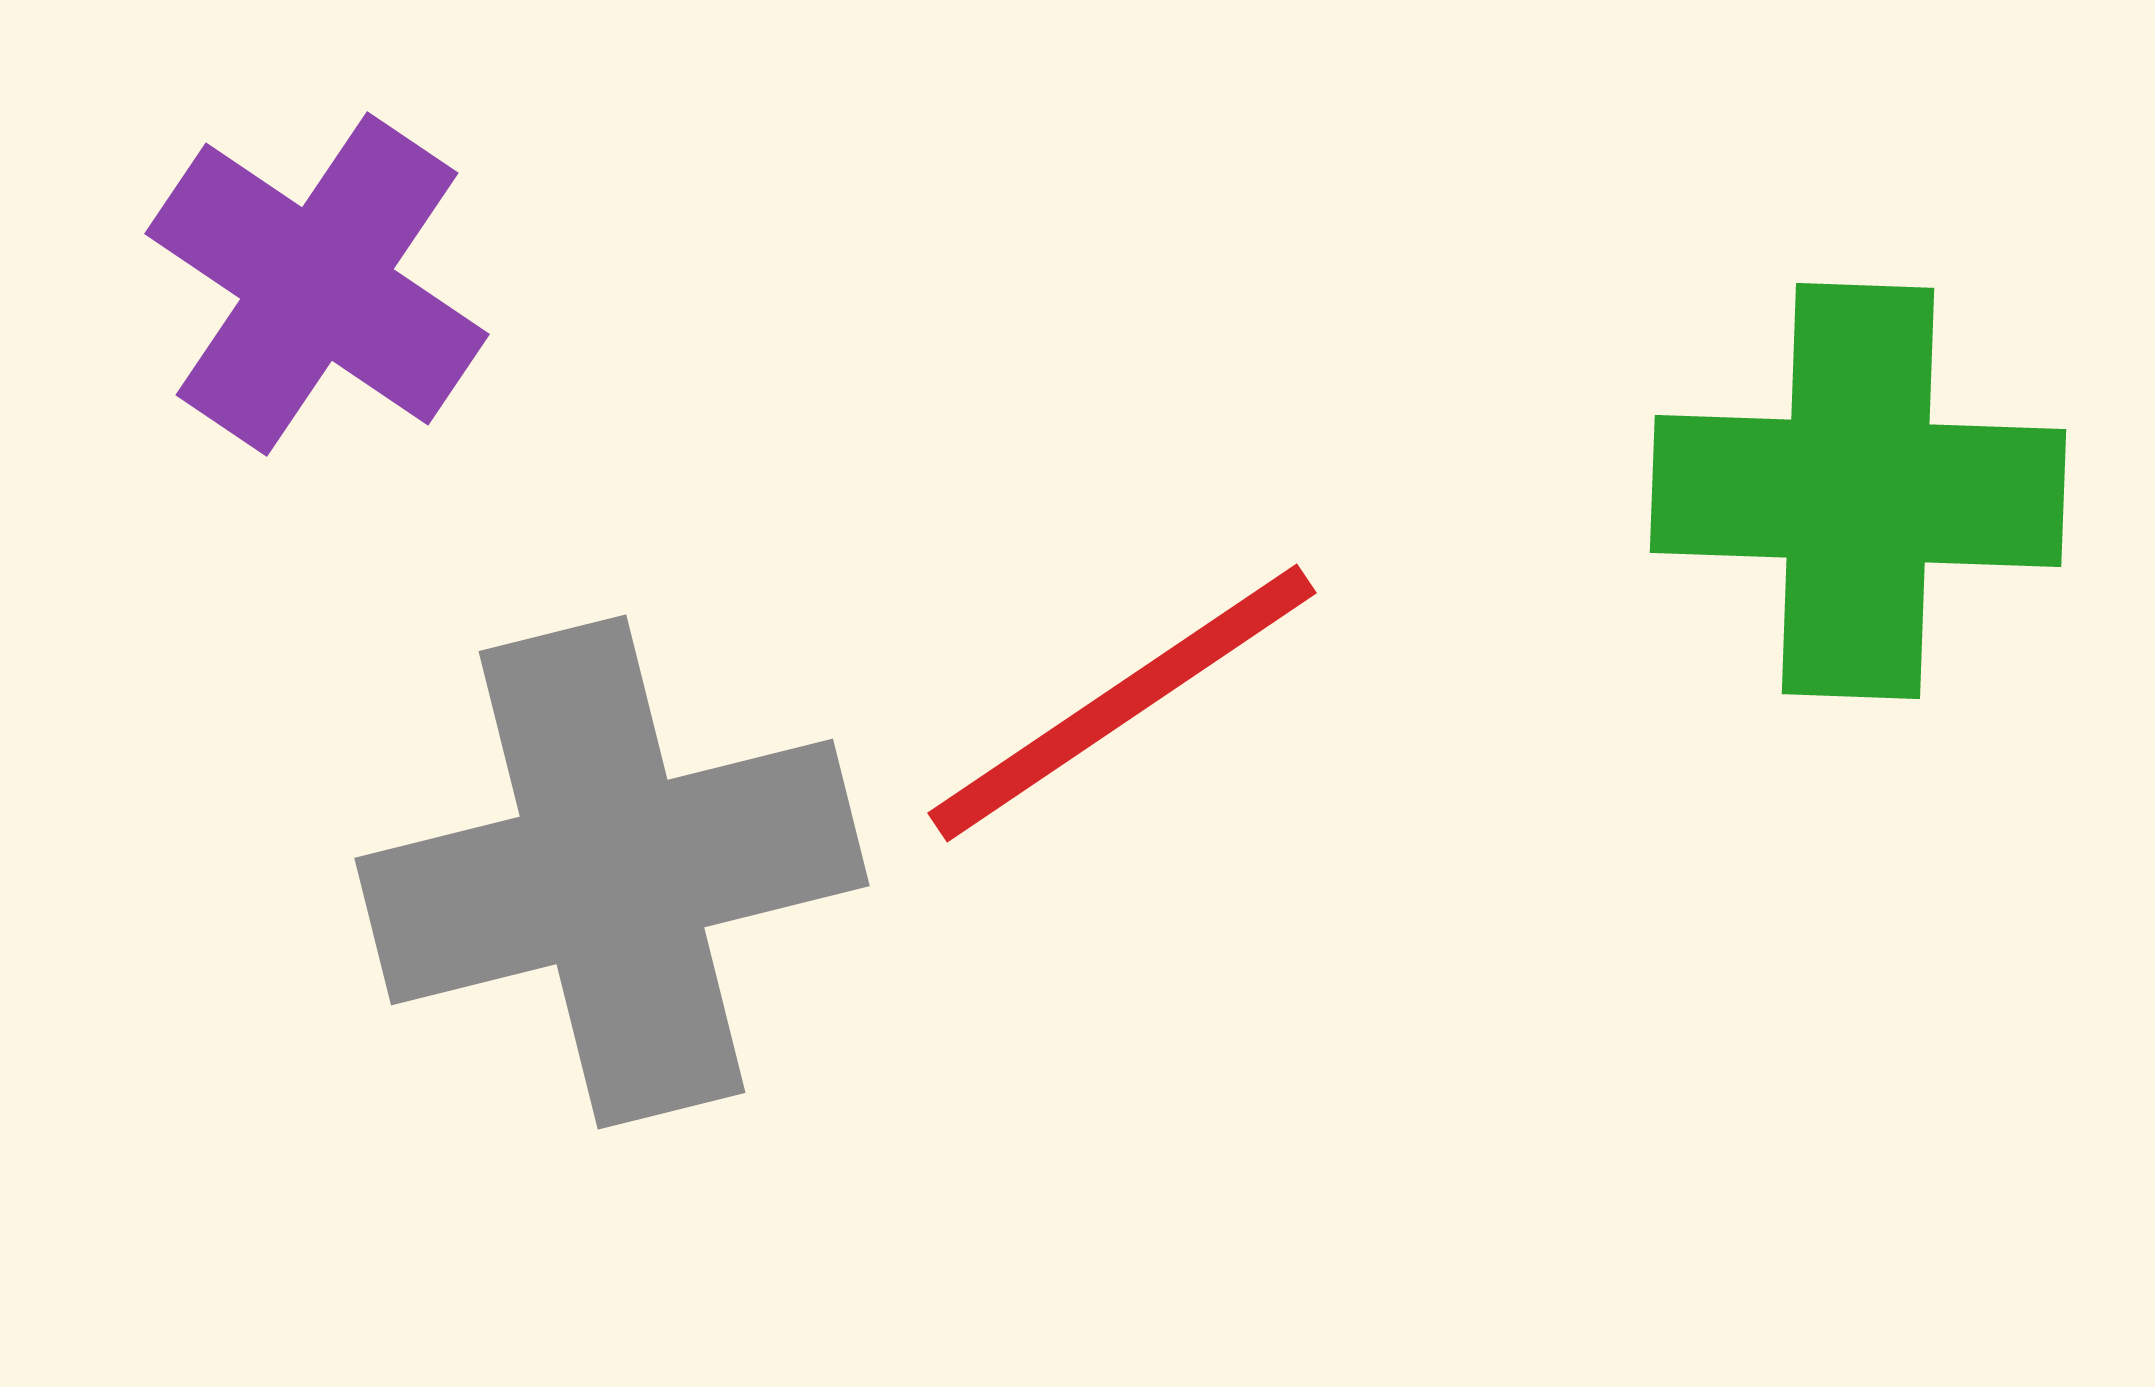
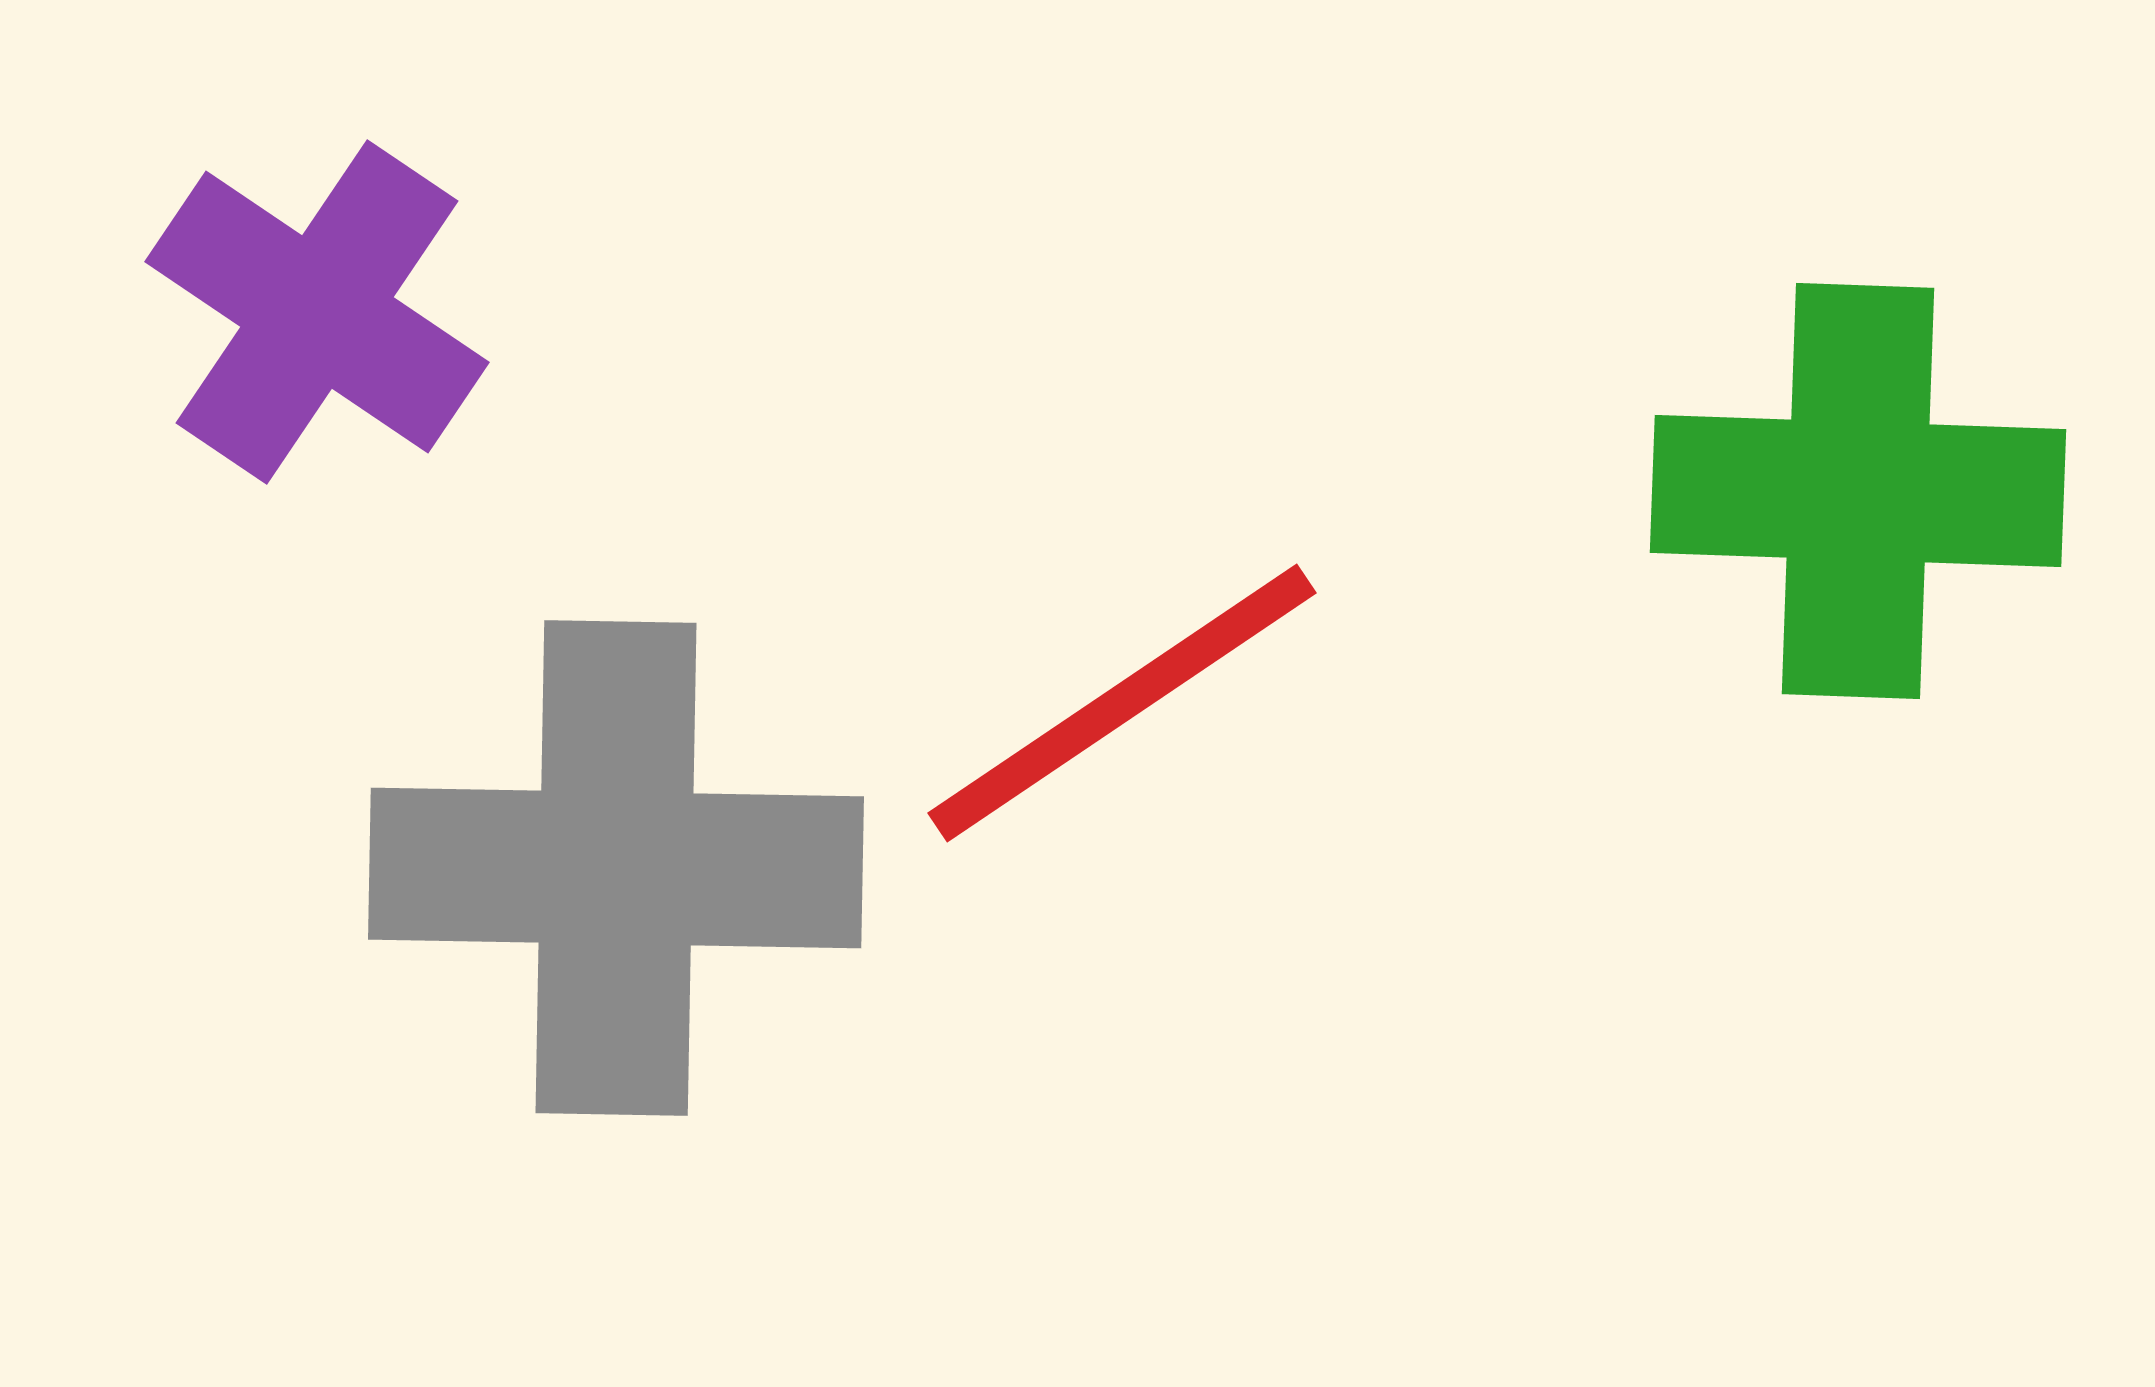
purple cross: moved 28 px down
gray cross: moved 4 px right, 4 px up; rotated 15 degrees clockwise
